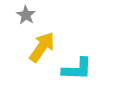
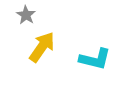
cyan L-shape: moved 18 px right, 10 px up; rotated 12 degrees clockwise
